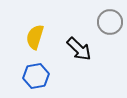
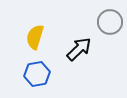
black arrow: rotated 88 degrees counterclockwise
blue hexagon: moved 1 px right, 2 px up
